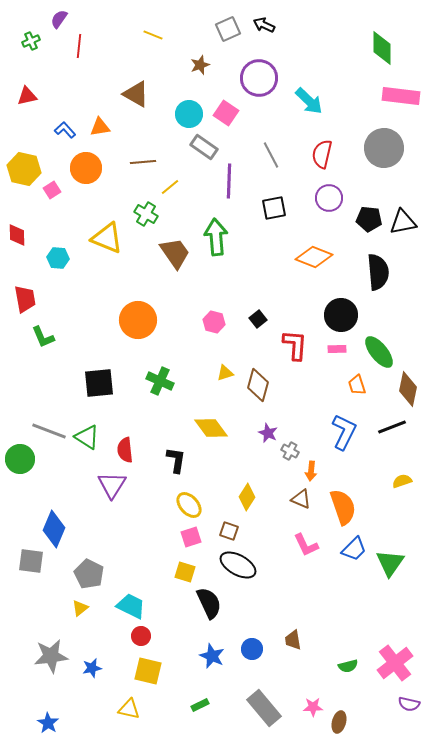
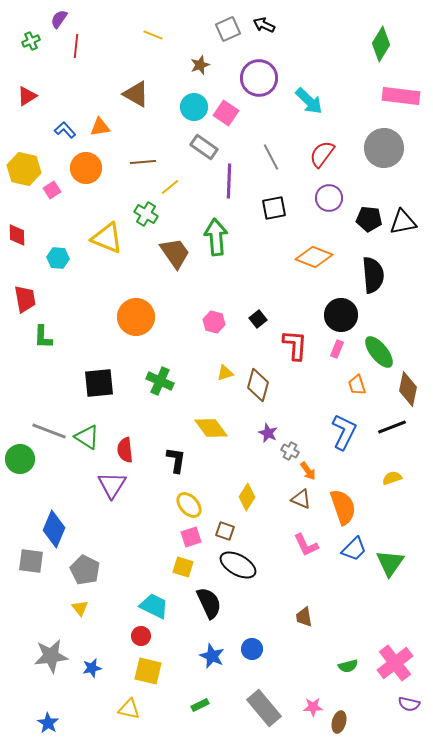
red line at (79, 46): moved 3 px left
green diamond at (382, 48): moved 1 px left, 4 px up; rotated 32 degrees clockwise
red triangle at (27, 96): rotated 20 degrees counterclockwise
cyan circle at (189, 114): moved 5 px right, 7 px up
red semicircle at (322, 154): rotated 24 degrees clockwise
gray line at (271, 155): moved 2 px down
black semicircle at (378, 272): moved 5 px left, 3 px down
orange circle at (138, 320): moved 2 px left, 3 px up
green L-shape at (43, 337): rotated 25 degrees clockwise
pink rectangle at (337, 349): rotated 66 degrees counterclockwise
orange arrow at (311, 471): moved 3 px left; rotated 42 degrees counterclockwise
yellow semicircle at (402, 481): moved 10 px left, 3 px up
brown square at (229, 531): moved 4 px left
yellow square at (185, 572): moved 2 px left, 5 px up
gray pentagon at (89, 574): moved 4 px left, 4 px up
cyan trapezoid at (131, 606): moved 23 px right
yellow triangle at (80, 608): rotated 30 degrees counterclockwise
brown trapezoid at (293, 640): moved 11 px right, 23 px up
